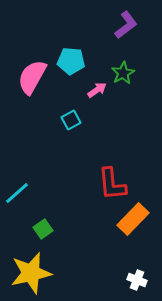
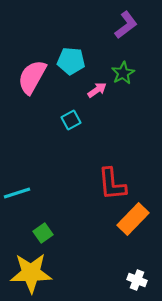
cyan line: rotated 24 degrees clockwise
green square: moved 4 px down
yellow star: rotated 12 degrees clockwise
